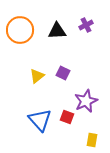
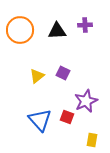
purple cross: moved 1 px left; rotated 24 degrees clockwise
